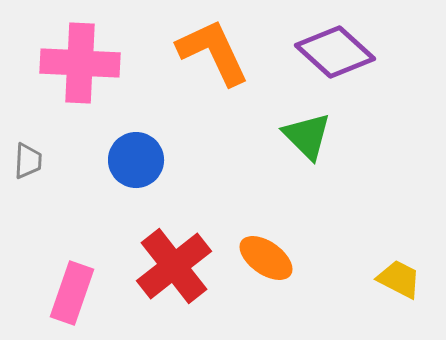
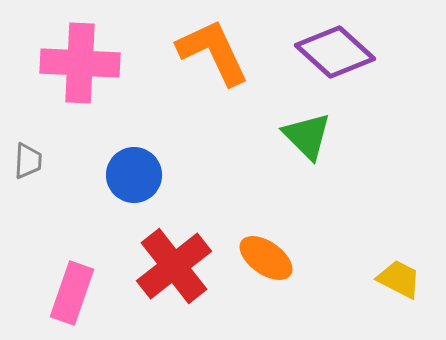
blue circle: moved 2 px left, 15 px down
